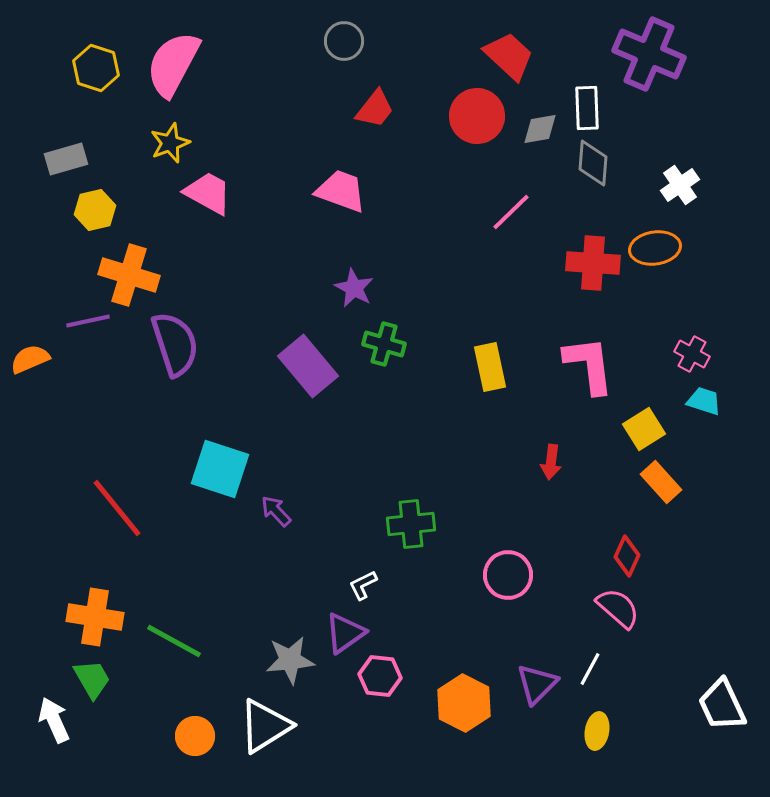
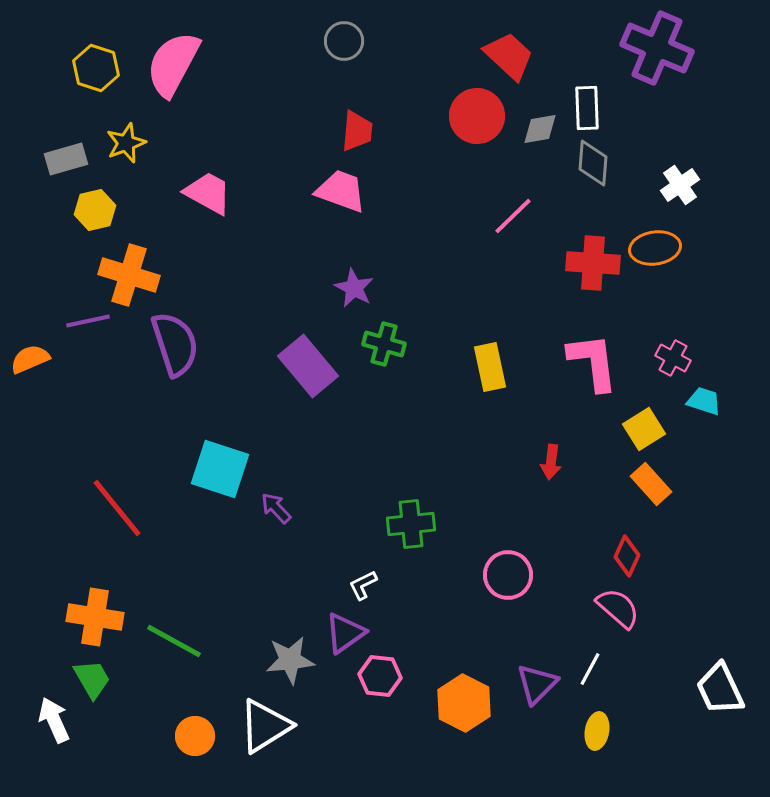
purple cross at (649, 54): moved 8 px right, 6 px up
red trapezoid at (375, 109): moved 18 px left, 22 px down; rotated 33 degrees counterclockwise
yellow star at (170, 143): moved 44 px left
pink line at (511, 212): moved 2 px right, 4 px down
pink cross at (692, 354): moved 19 px left, 4 px down
pink L-shape at (589, 365): moved 4 px right, 3 px up
orange rectangle at (661, 482): moved 10 px left, 2 px down
purple arrow at (276, 511): moved 3 px up
white trapezoid at (722, 705): moved 2 px left, 16 px up
